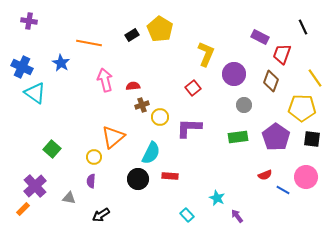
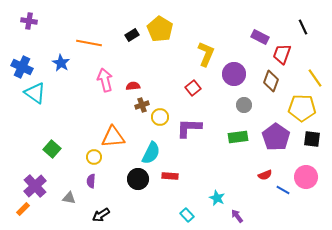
orange triangle at (113, 137): rotated 35 degrees clockwise
